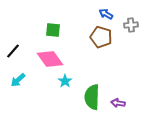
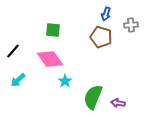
blue arrow: rotated 104 degrees counterclockwise
green semicircle: moved 1 px right; rotated 20 degrees clockwise
